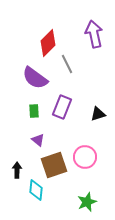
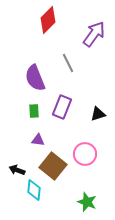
purple arrow: rotated 48 degrees clockwise
red diamond: moved 23 px up
gray line: moved 1 px right, 1 px up
purple semicircle: rotated 32 degrees clockwise
purple triangle: rotated 32 degrees counterclockwise
pink circle: moved 3 px up
brown square: moved 1 px left, 1 px down; rotated 32 degrees counterclockwise
black arrow: rotated 70 degrees counterclockwise
cyan diamond: moved 2 px left
green star: rotated 30 degrees counterclockwise
